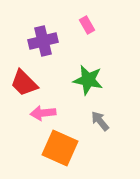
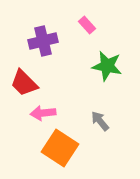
pink rectangle: rotated 12 degrees counterclockwise
green star: moved 19 px right, 14 px up
orange square: rotated 9 degrees clockwise
